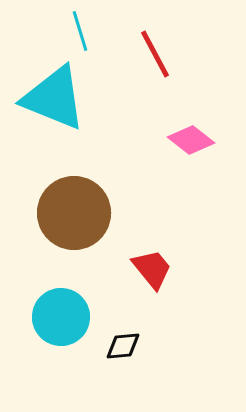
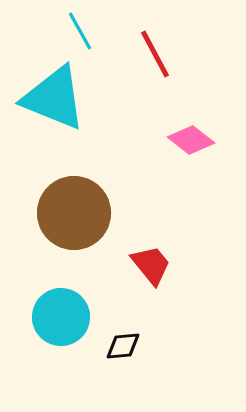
cyan line: rotated 12 degrees counterclockwise
red trapezoid: moved 1 px left, 4 px up
